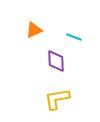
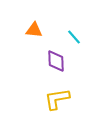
orange triangle: rotated 30 degrees clockwise
cyan line: rotated 28 degrees clockwise
